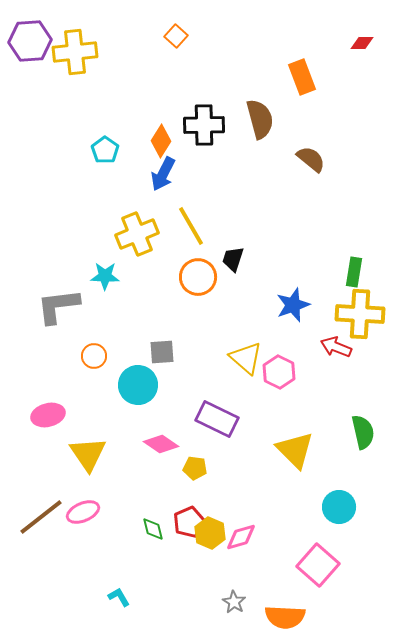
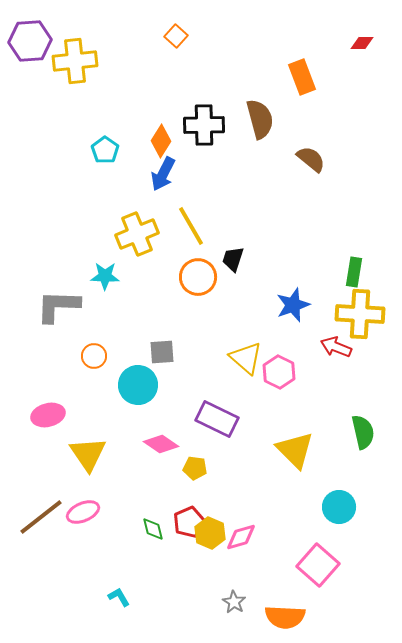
yellow cross at (75, 52): moved 9 px down
gray L-shape at (58, 306): rotated 9 degrees clockwise
